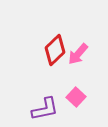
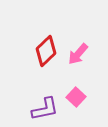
red diamond: moved 9 px left, 1 px down
